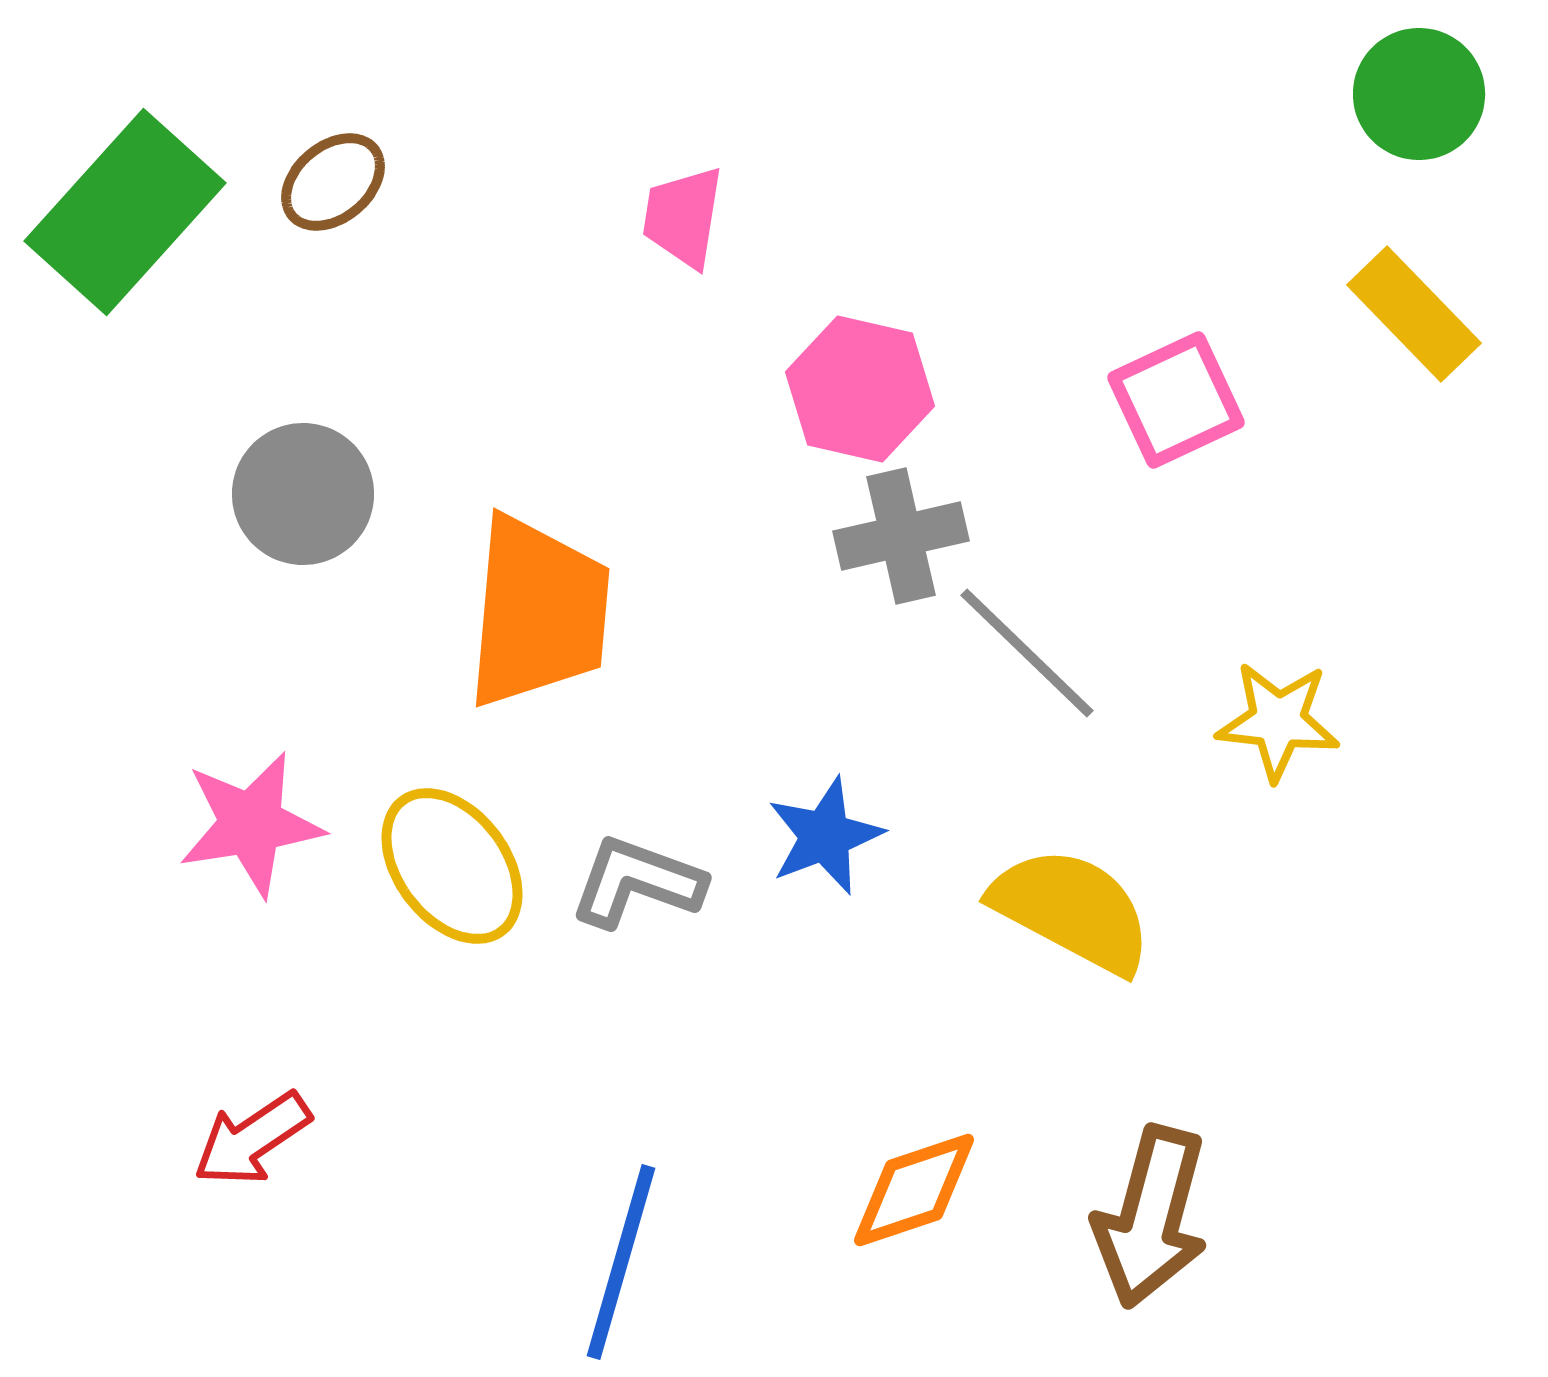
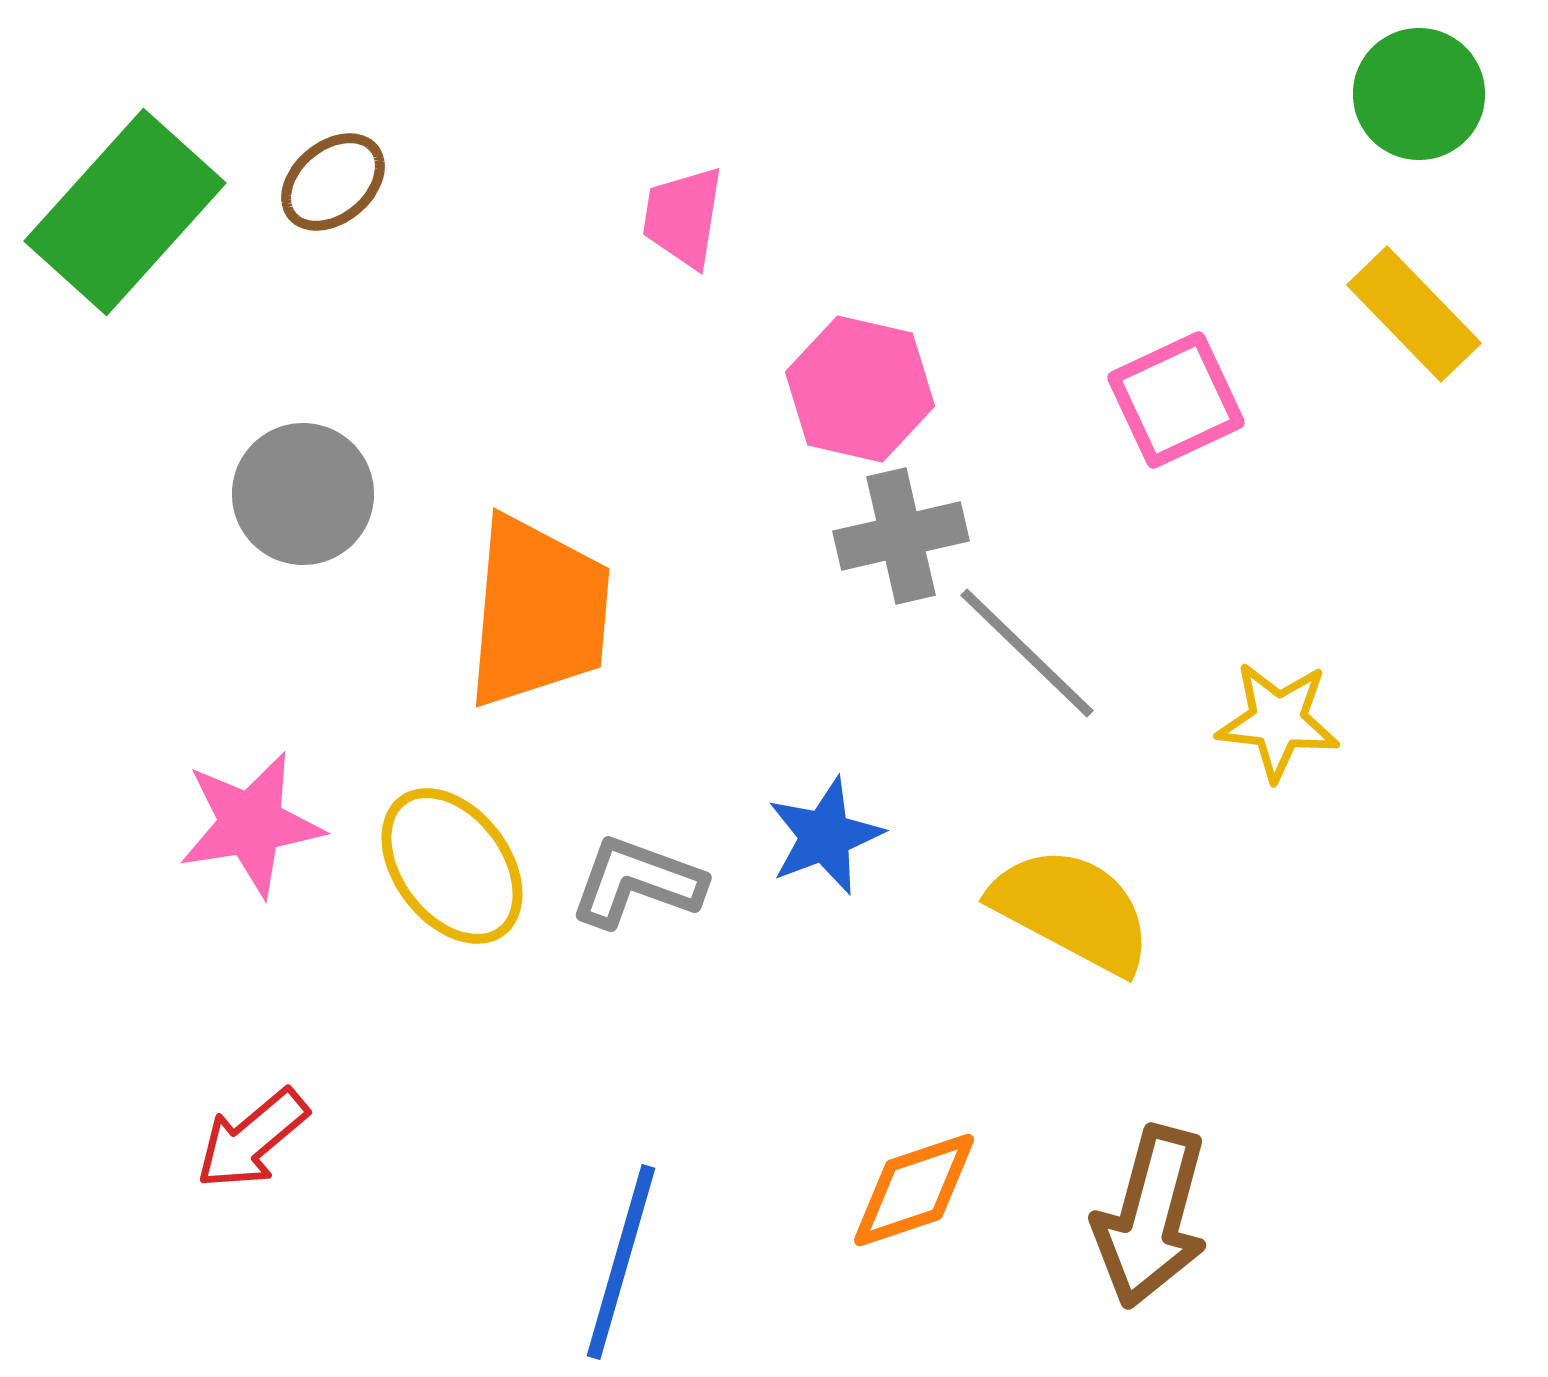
red arrow: rotated 6 degrees counterclockwise
